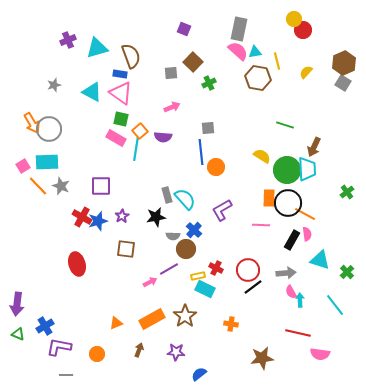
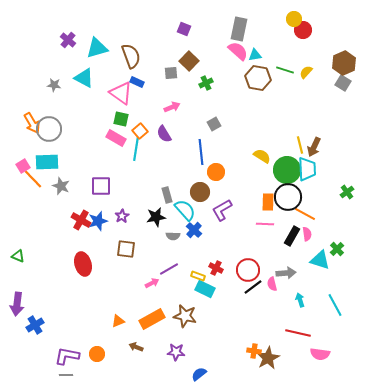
purple cross at (68, 40): rotated 28 degrees counterclockwise
cyan triangle at (255, 52): moved 3 px down
yellow line at (277, 61): moved 23 px right, 84 px down
brown square at (193, 62): moved 4 px left, 1 px up
blue rectangle at (120, 74): moved 17 px right, 8 px down; rotated 16 degrees clockwise
green cross at (209, 83): moved 3 px left
gray star at (54, 85): rotated 24 degrees clockwise
cyan triangle at (92, 92): moved 8 px left, 14 px up
green line at (285, 125): moved 55 px up
gray square at (208, 128): moved 6 px right, 4 px up; rotated 24 degrees counterclockwise
purple semicircle at (163, 137): moved 1 px right, 3 px up; rotated 54 degrees clockwise
orange circle at (216, 167): moved 5 px down
orange line at (38, 186): moved 5 px left, 7 px up
orange rectangle at (269, 198): moved 1 px left, 4 px down
cyan semicircle at (185, 199): moved 11 px down
black circle at (288, 203): moved 6 px up
red cross at (82, 217): moved 1 px left, 3 px down
pink line at (261, 225): moved 4 px right, 1 px up
black rectangle at (292, 240): moved 4 px up
brown circle at (186, 249): moved 14 px right, 57 px up
red ellipse at (77, 264): moved 6 px right
green cross at (347, 272): moved 10 px left, 23 px up
yellow rectangle at (198, 276): rotated 32 degrees clockwise
pink arrow at (150, 282): moved 2 px right, 1 px down
pink semicircle at (291, 292): moved 19 px left, 8 px up; rotated 16 degrees clockwise
cyan arrow at (300, 300): rotated 16 degrees counterclockwise
cyan line at (335, 305): rotated 10 degrees clockwise
brown star at (185, 316): rotated 25 degrees counterclockwise
orange triangle at (116, 323): moved 2 px right, 2 px up
orange cross at (231, 324): moved 23 px right, 27 px down
blue cross at (45, 326): moved 10 px left, 1 px up
green triangle at (18, 334): moved 78 px up
purple L-shape at (59, 347): moved 8 px right, 9 px down
brown arrow at (139, 350): moved 3 px left, 3 px up; rotated 88 degrees counterclockwise
brown star at (262, 358): moved 6 px right; rotated 20 degrees counterclockwise
